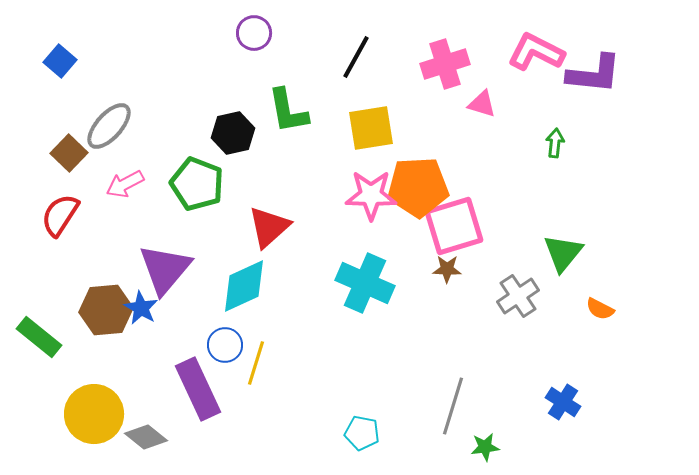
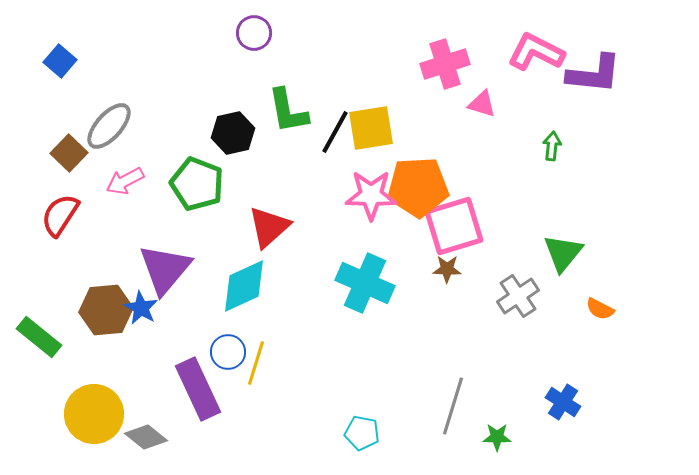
black line: moved 21 px left, 75 px down
green arrow: moved 3 px left, 3 px down
pink arrow: moved 3 px up
blue circle: moved 3 px right, 7 px down
green star: moved 12 px right, 10 px up; rotated 8 degrees clockwise
